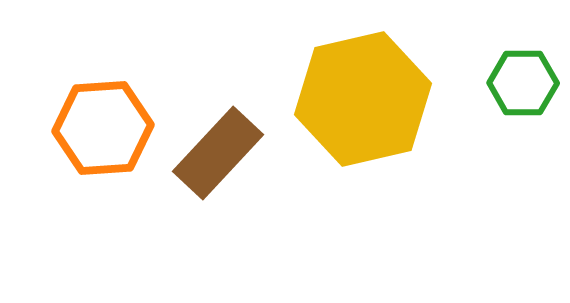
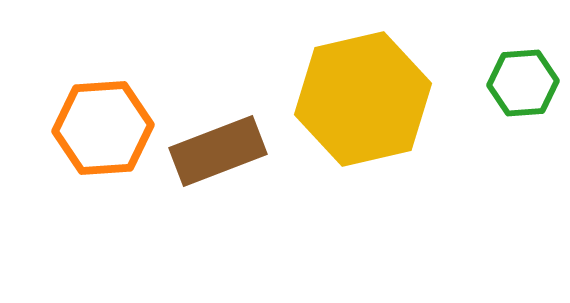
green hexagon: rotated 4 degrees counterclockwise
brown rectangle: moved 2 px up; rotated 26 degrees clockwise
